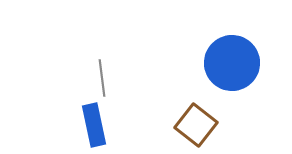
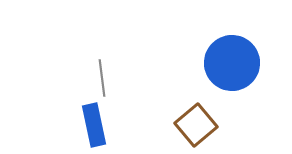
brown square: rotated 12 degrees clockwise
